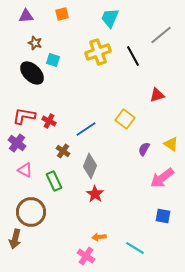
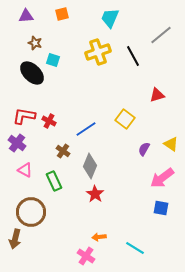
blue square: moved 2 px left, 8 px up
